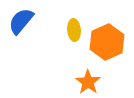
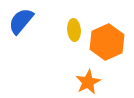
orange star: rotated 10 degrees clockwise
